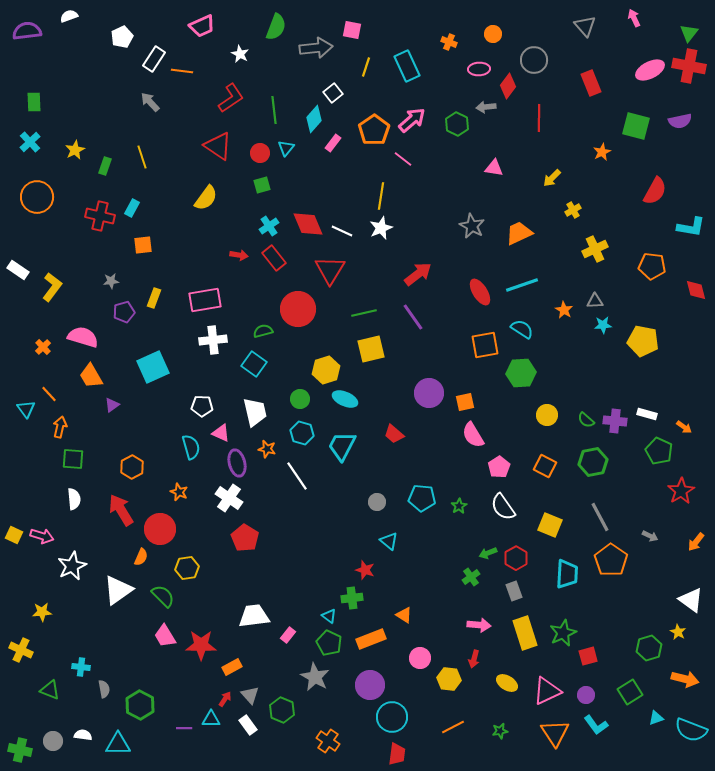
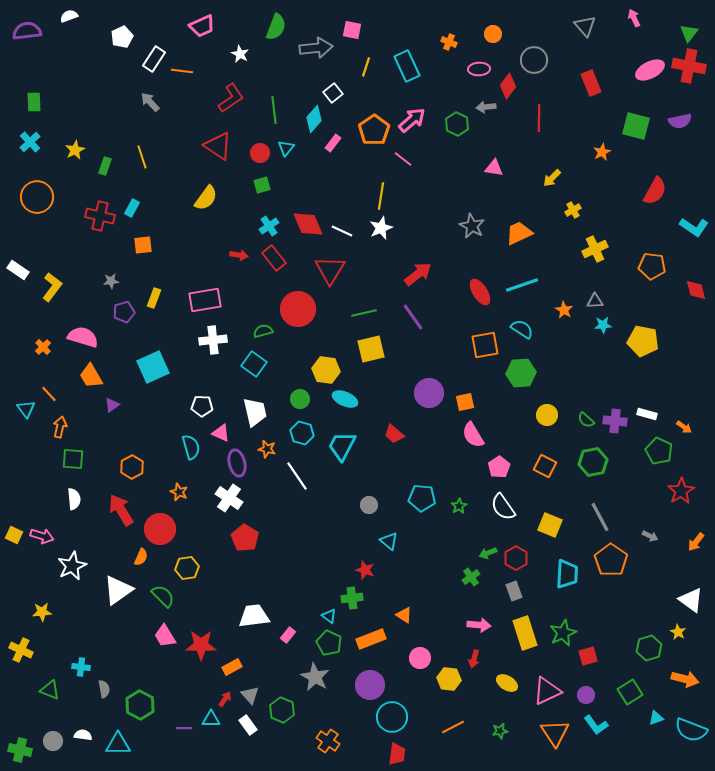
cyan L-shape at (691, 227): moved 3 px right; rotated 24 degrees clockwise
yellow hexagon at (326, 370): rotated 24 degrees clockwise
gray circle at (377, 502): moved 8 px left, 3 px down
